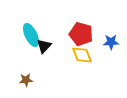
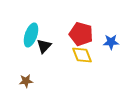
cyan ellipse: rotated 45 degrees clockwise
brown star: moved 1 px down
